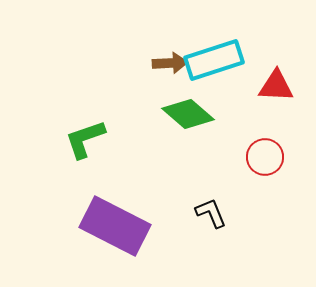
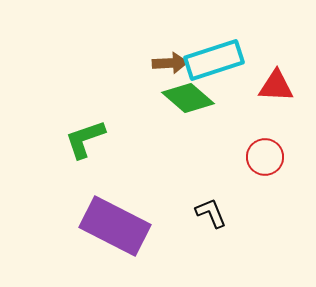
green diamond: moved 16 px up
